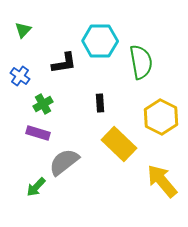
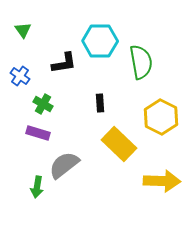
green triangle: rotated 18 degrees counterclockwise
green cross: rotated 30 degrees counterclockwise
gray semicircle: moved 3 px down
yellow arrow: rotated 132 degrees clockwise
green arrow: moved 1 px right; rotated 35 degrees counterclockwise
